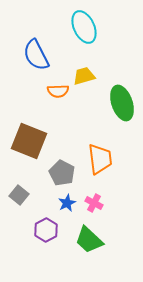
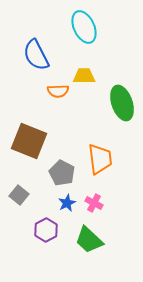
yellow trapezoid: rotated 15 degrees clockwise
